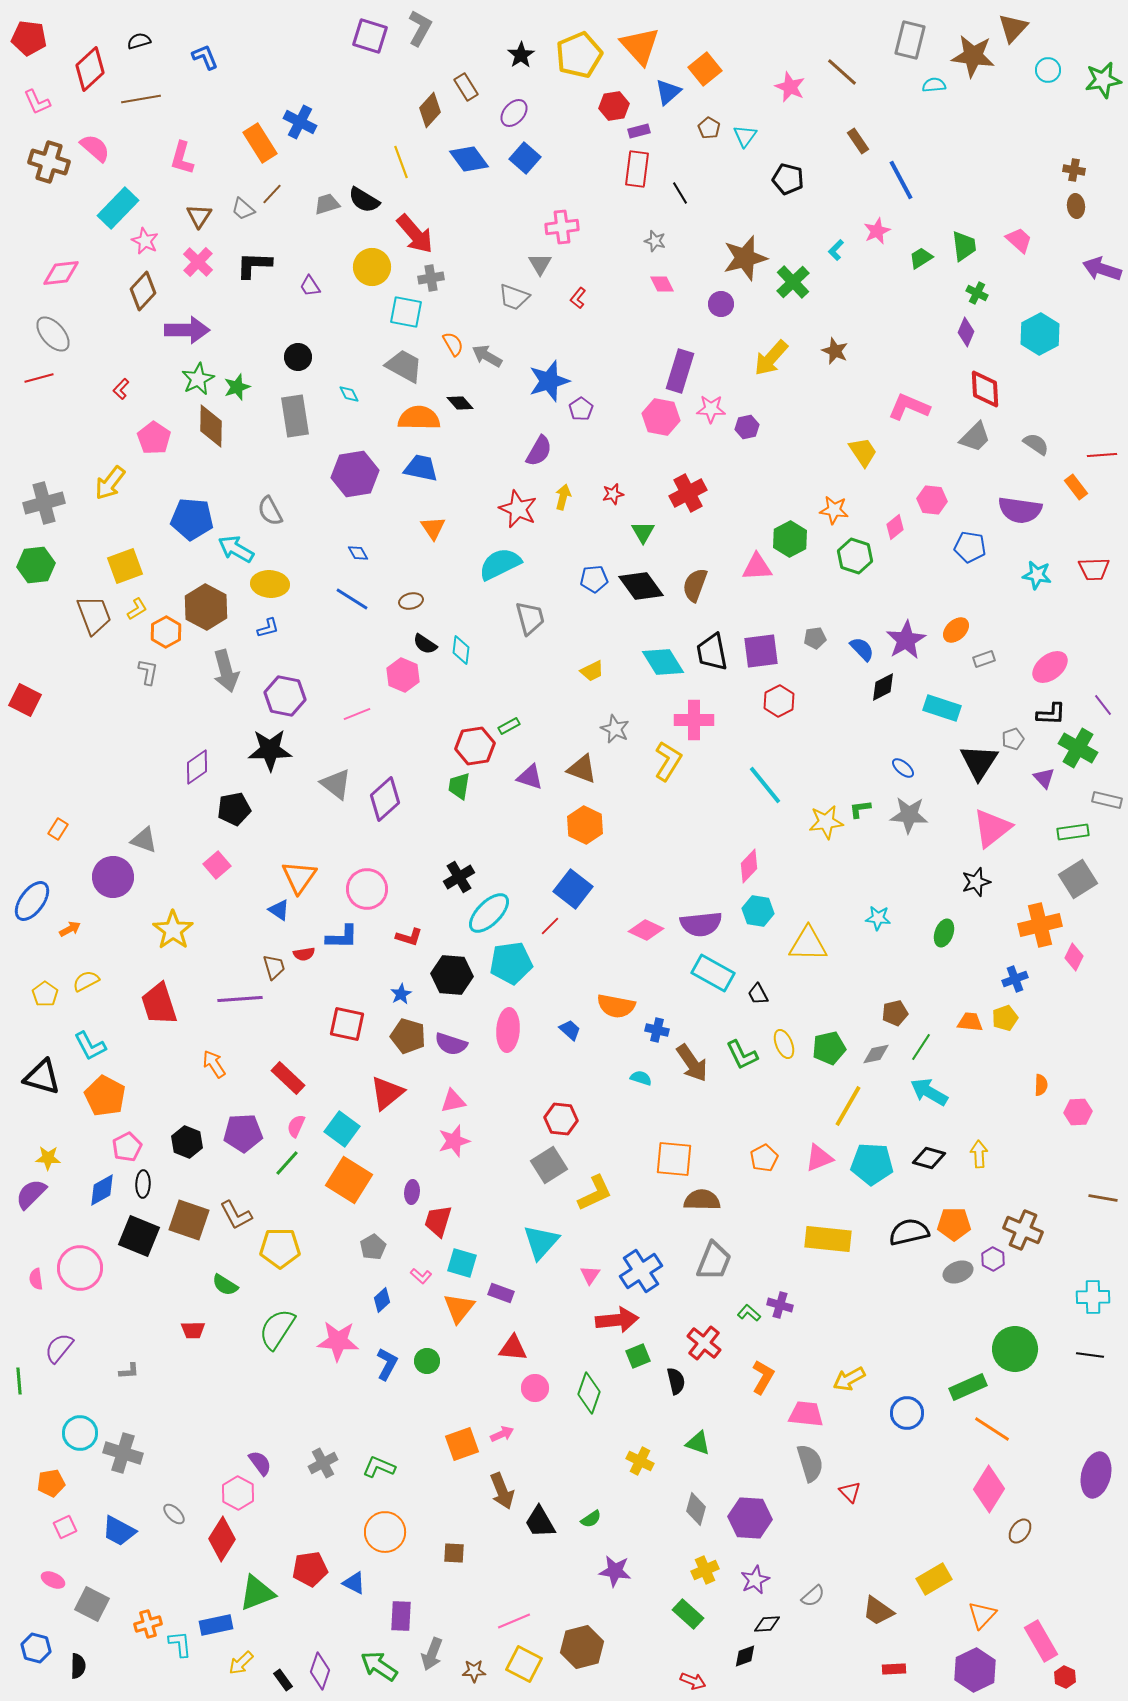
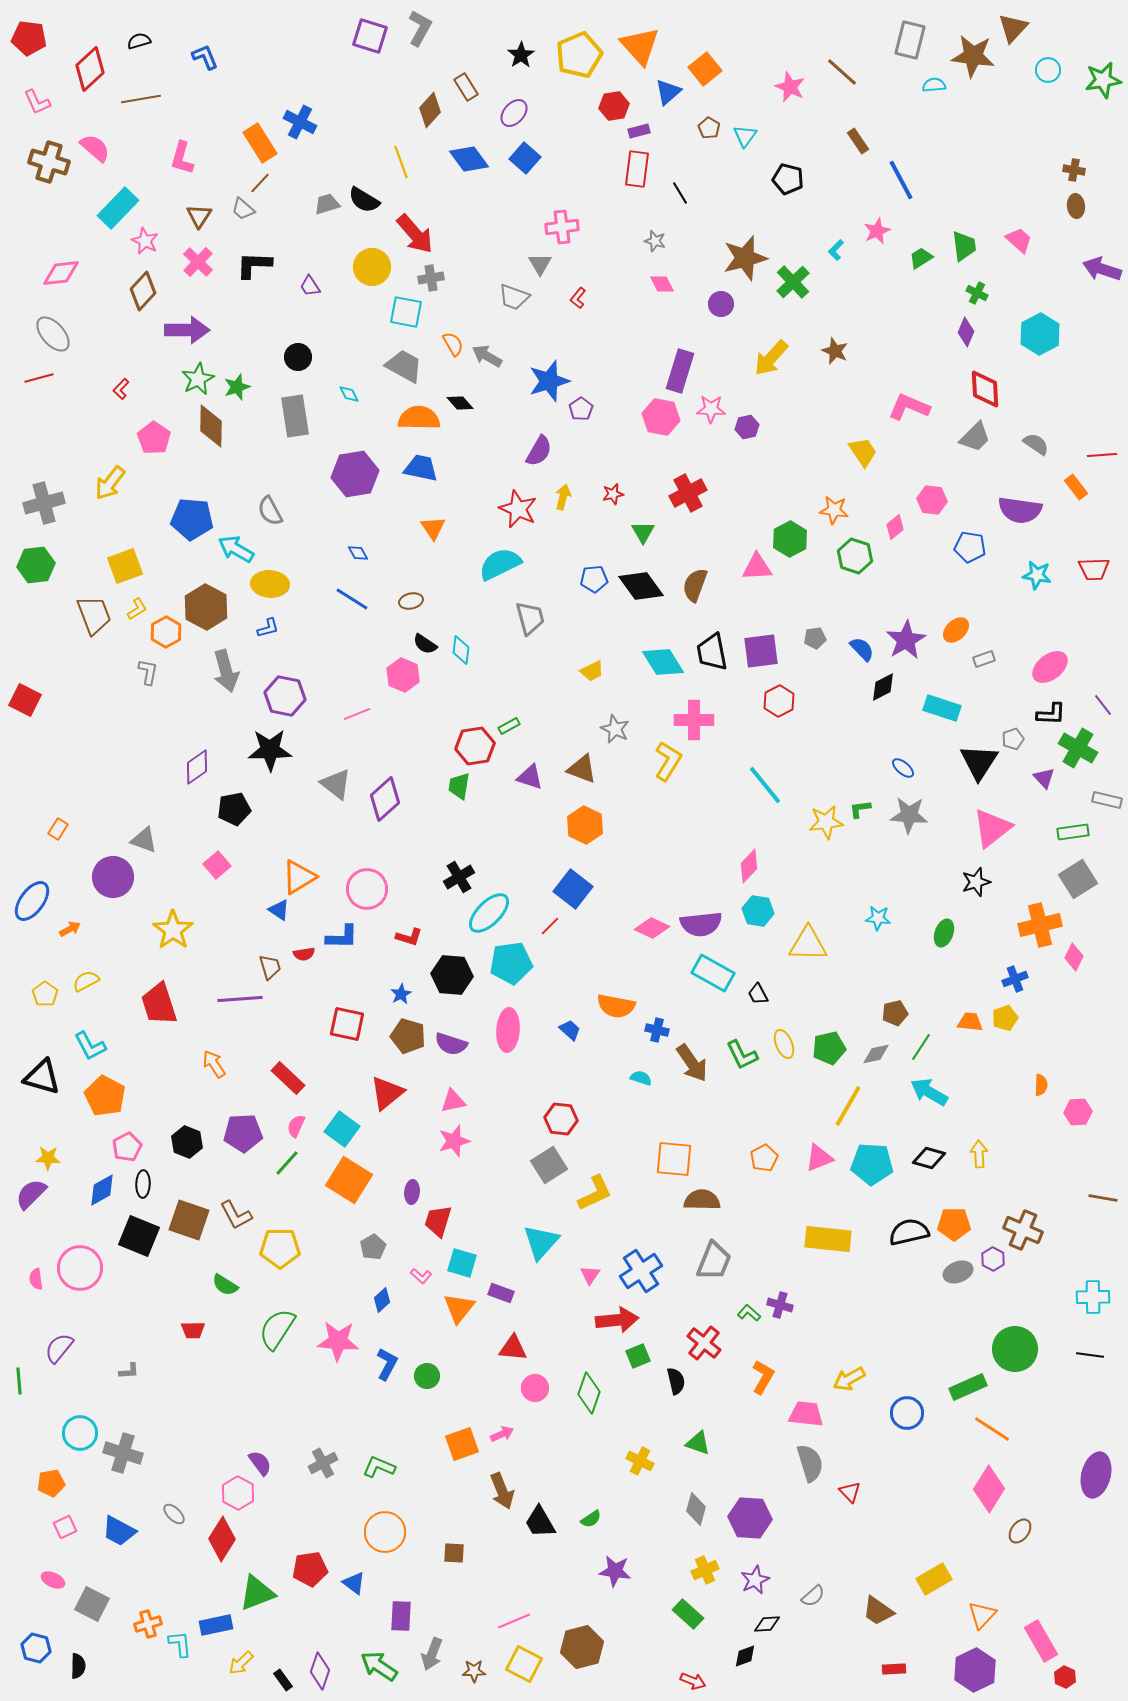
brown line at (272, 194): moved 12 px left, 11 px up
orange triangle at (299, 877): rotated 24 degrees clockwise
pink diamond at (646, 930): moved 6 px right, 2 px up
brown trapezoid at (274, 967): moved 4 px left
green circle at (427, 1361): moved 15 px down
blue triangle at (354, 1583): rotated 10 degrees clockwise
